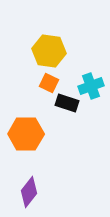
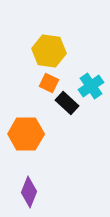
cyan cross: rotated 15 degrees counterclockwise
black rectangle: rotated 25 degrees clockwise
purple diamond: rotated 16 degrees counterclockwise
